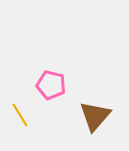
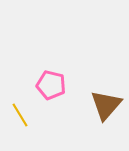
brown triangle: moved 11 px right, 11 px up
